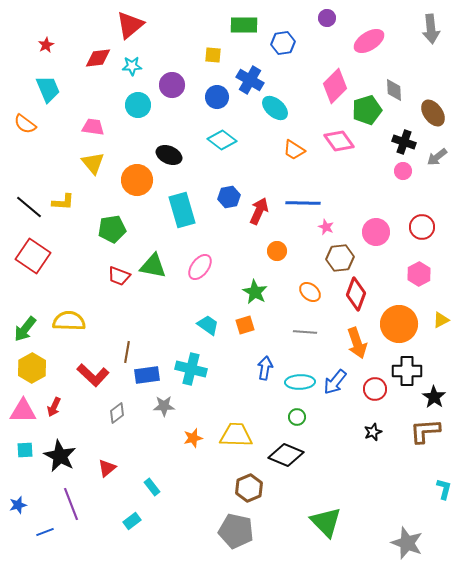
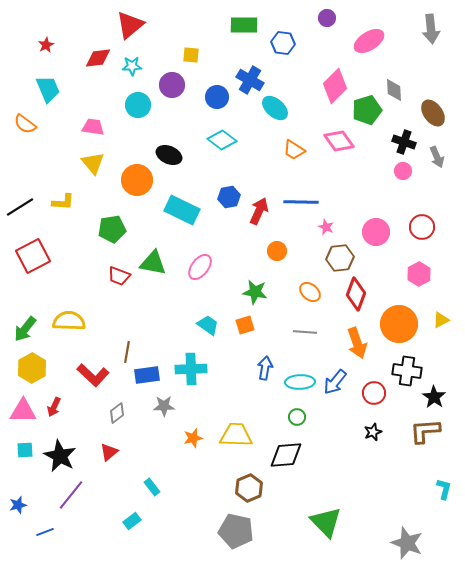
blue hexagon at (283, 43): rotated 15 degrees clockwise
yellow square at (213, 55): moved 22 px left
gray arrow at (437, 157): rotated 75 degrees counterclockwise
blue line at (303, 203): moved 2 px left, 1 px up
black line at (29, 207): moved 9 px left; rotated 72 degrees counterclockwise
cyan rectangle at (182, 210): rotated 48 degrees counterclockwise
red square at (33, 256): rotated 28 degrees clockwise
green triangle at (153, 266): moved 3 px up
green star at (255, 292): rotated 20 degrees counterclockwise
cyan cross at (191, 369): rotated 16 degrees counterclockwise
black cross at (407, 371): rotated 8 degrees clockwise
red circle at (375, 389): moved 1 px left, 4 px down
black diamond at (286, 455): rotated 28 degrees counterclockwise
red triangle at (107, 468): moved 2 px right, 16 px up
purple line at (71, 504): moved 9 px up; rotated 60 degrees clockwise
